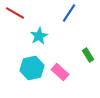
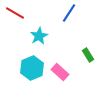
cyan hexagon: rotated 10 degrees counterclockwise
